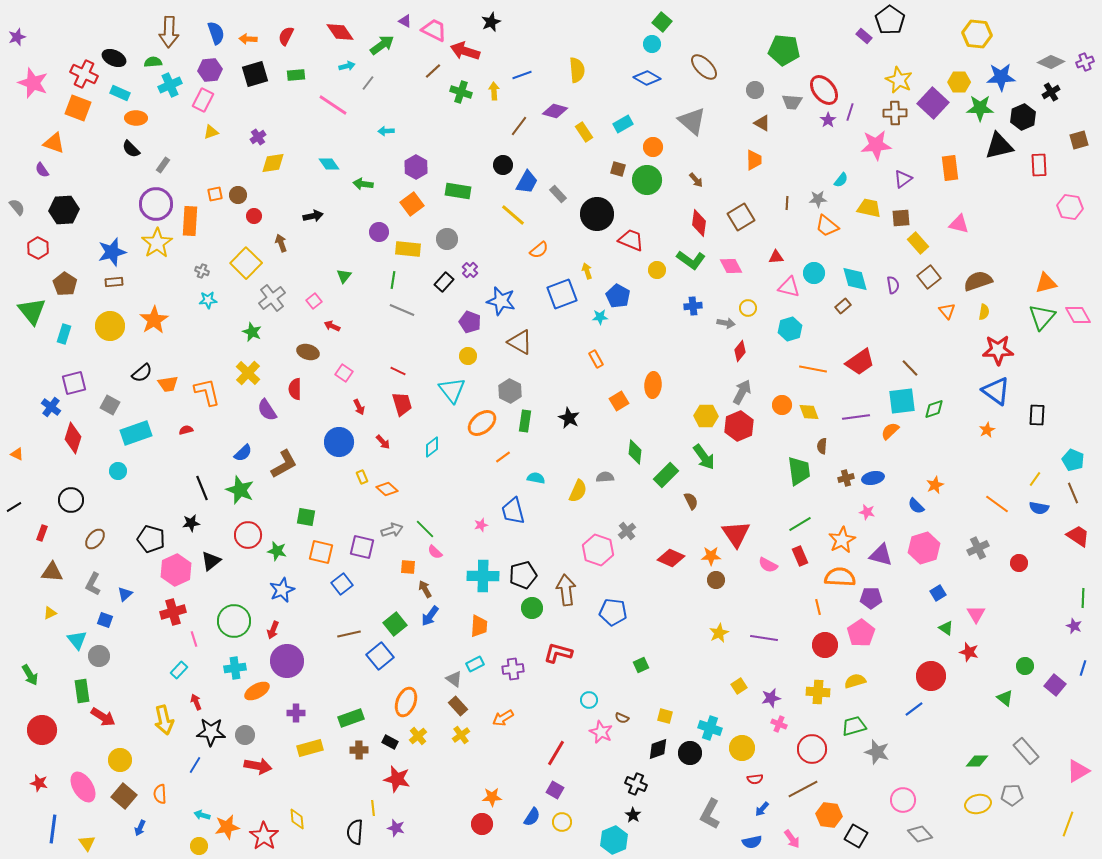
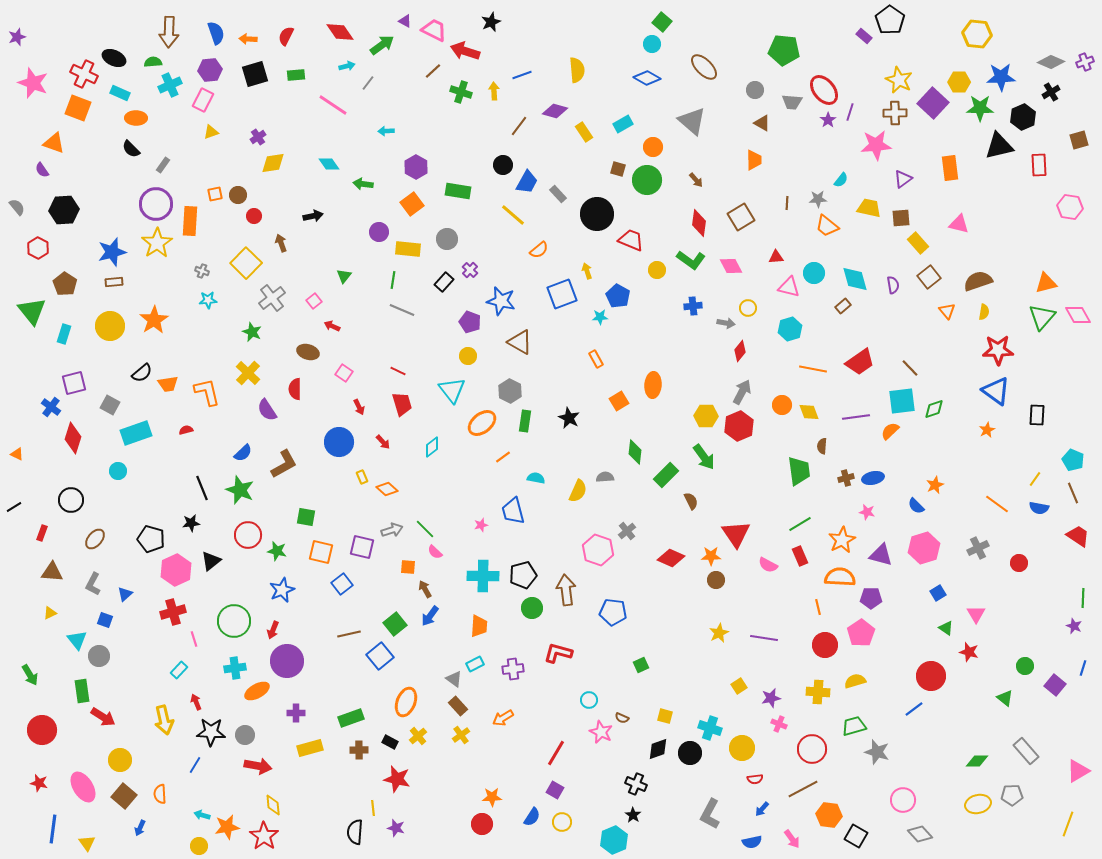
yellow diamond at (297, 819): moved 24 px left, 14 px up
